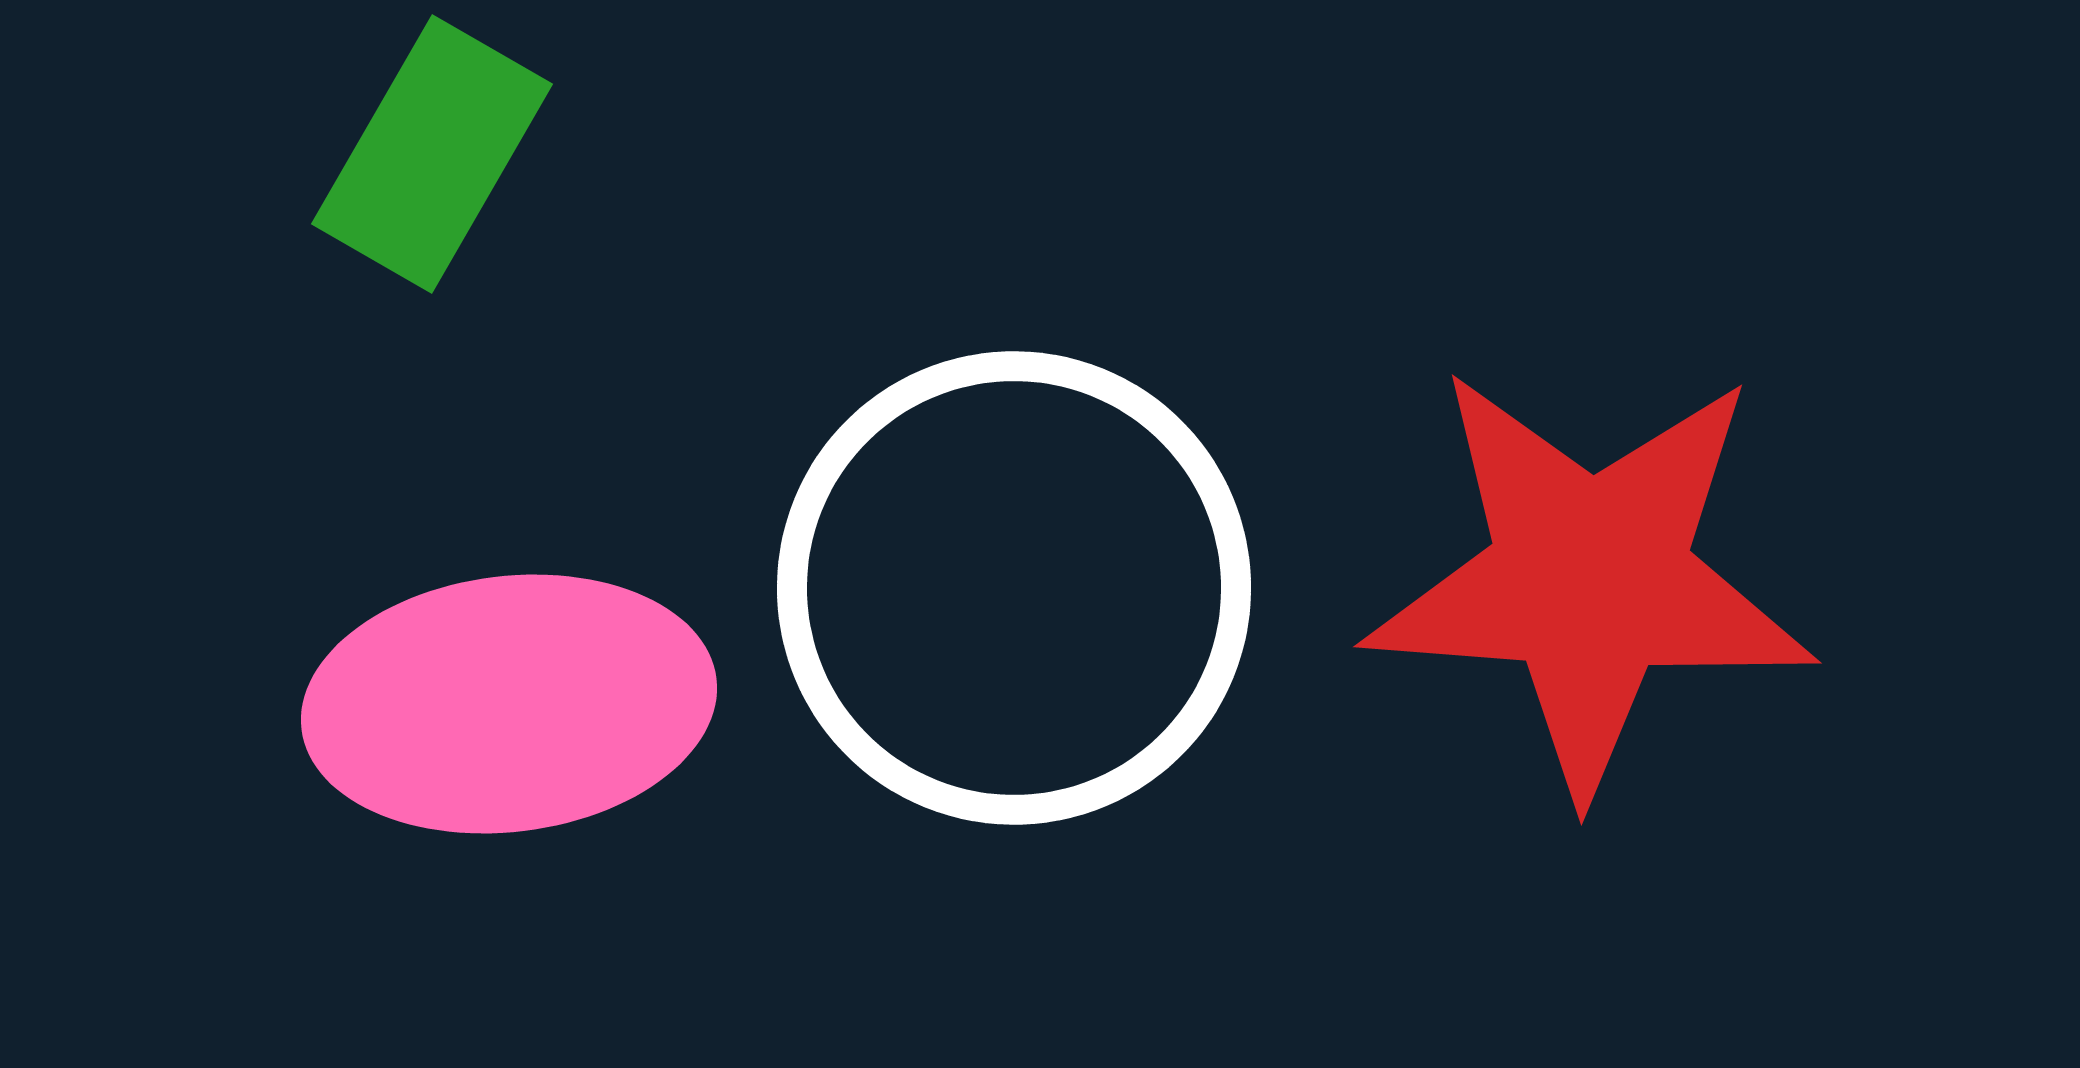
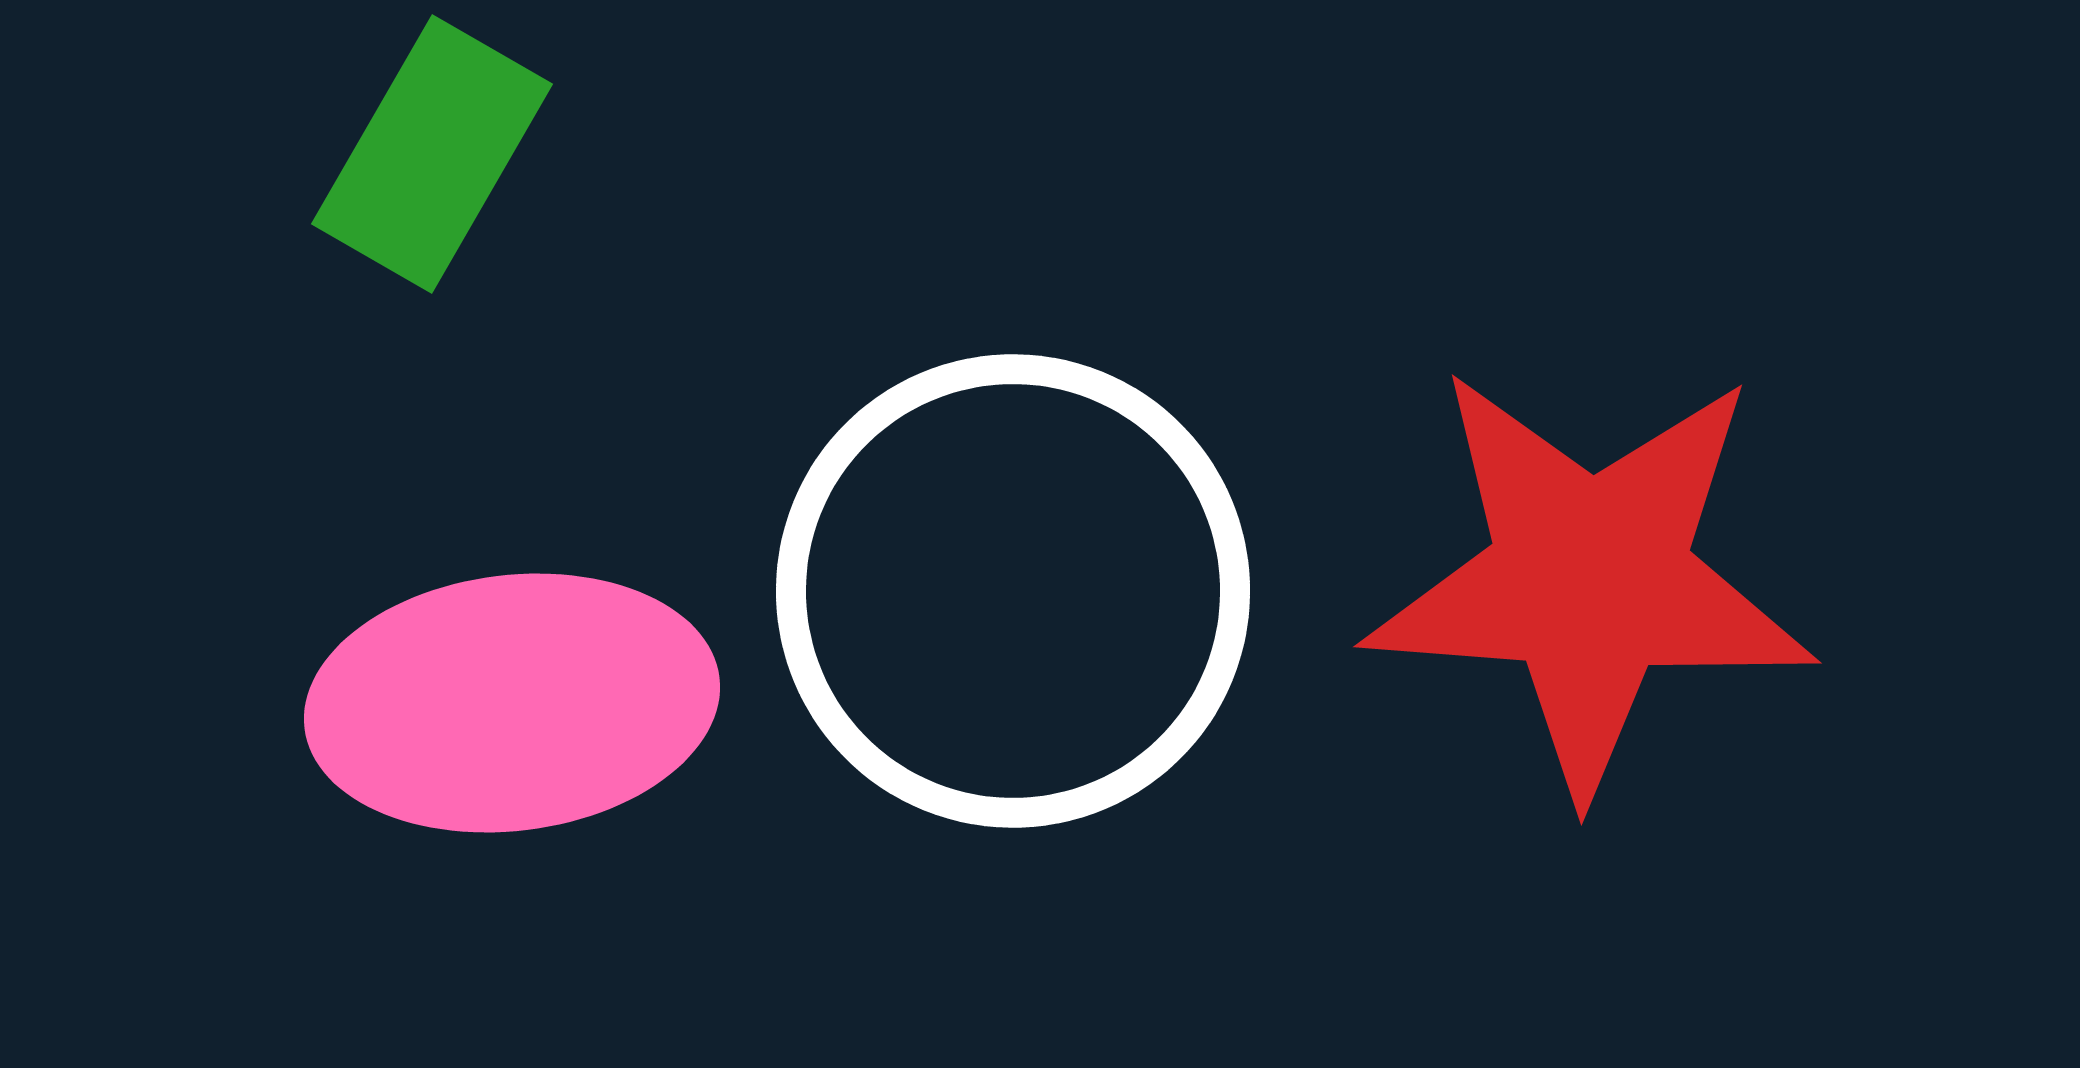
white circle: moved 1 px left, 3 px down
pink ellipse: moved 3 px right, 1 px up
